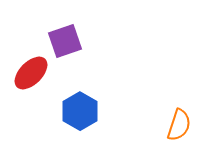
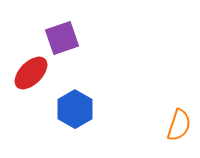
purple square: moved 3 px left, 3 px up
blue hexagon: moved 5 px left, 2 px up
